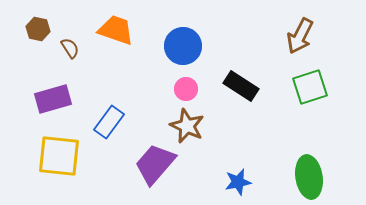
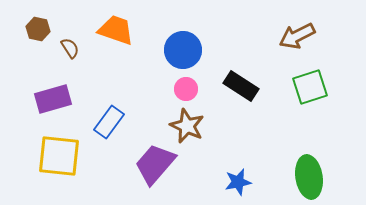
brown arrow: moved 3 px left; rotated 36 degrees clockwise
blue circle: moved 4 px down
